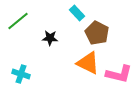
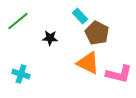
cyan rectangle: moved 3 px right, 3 px down
